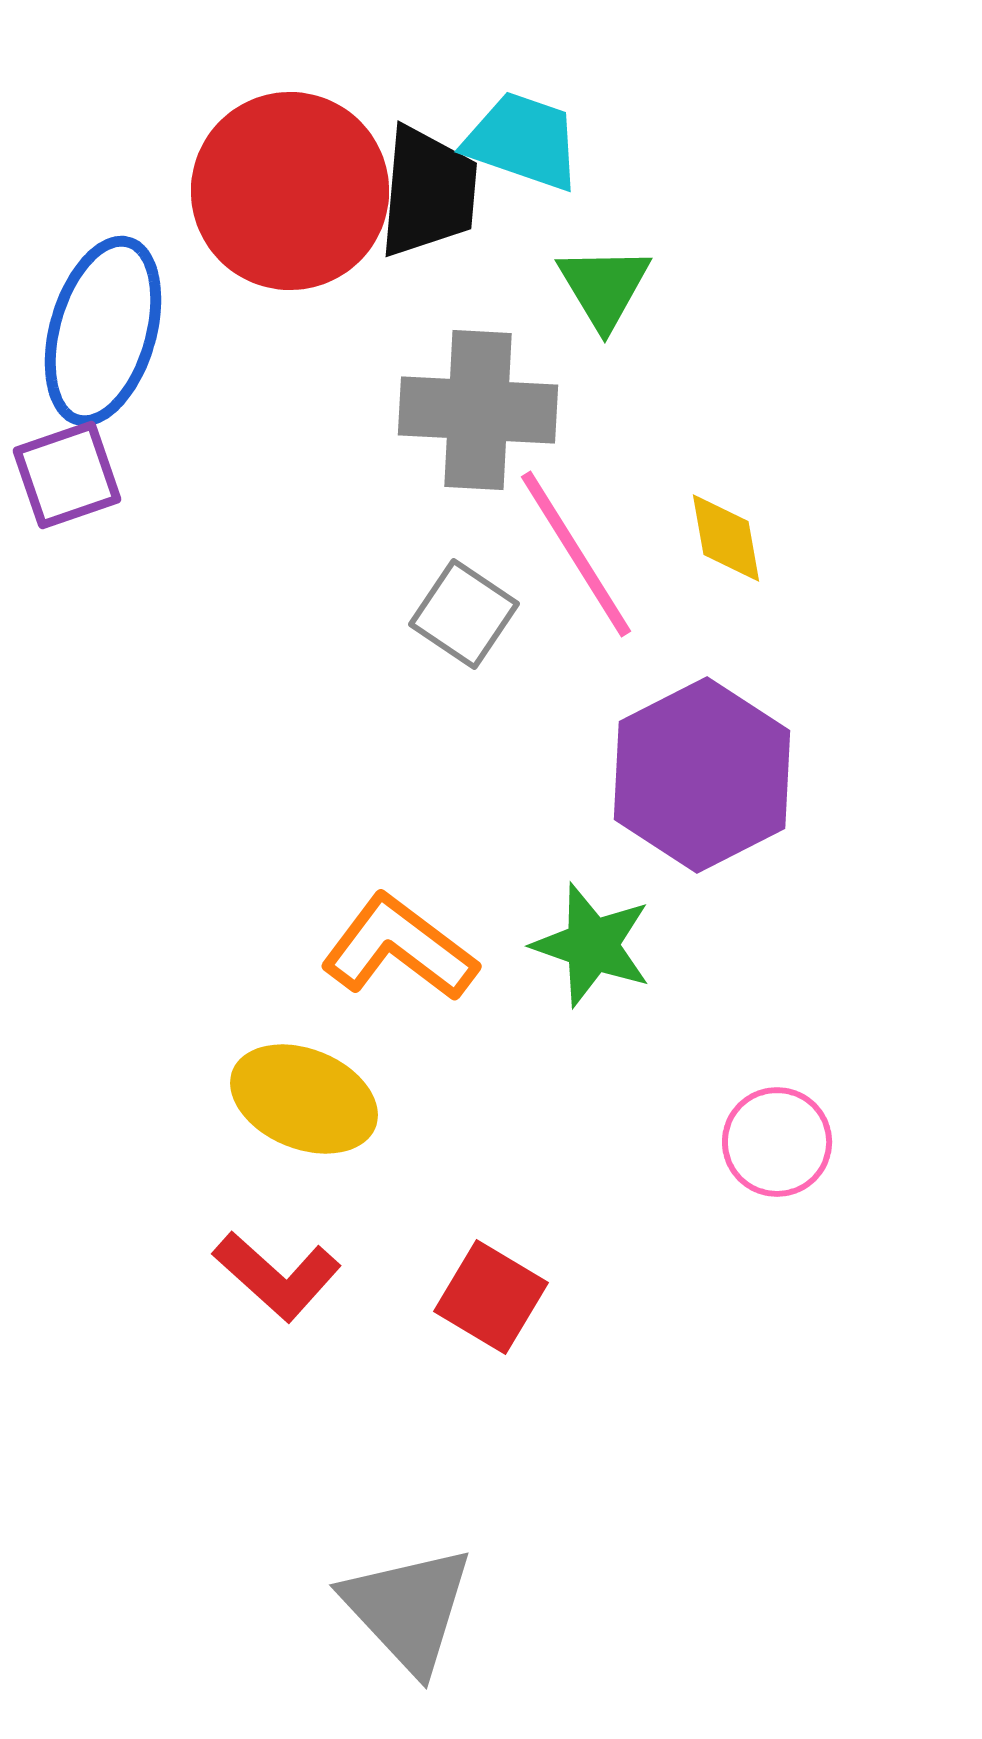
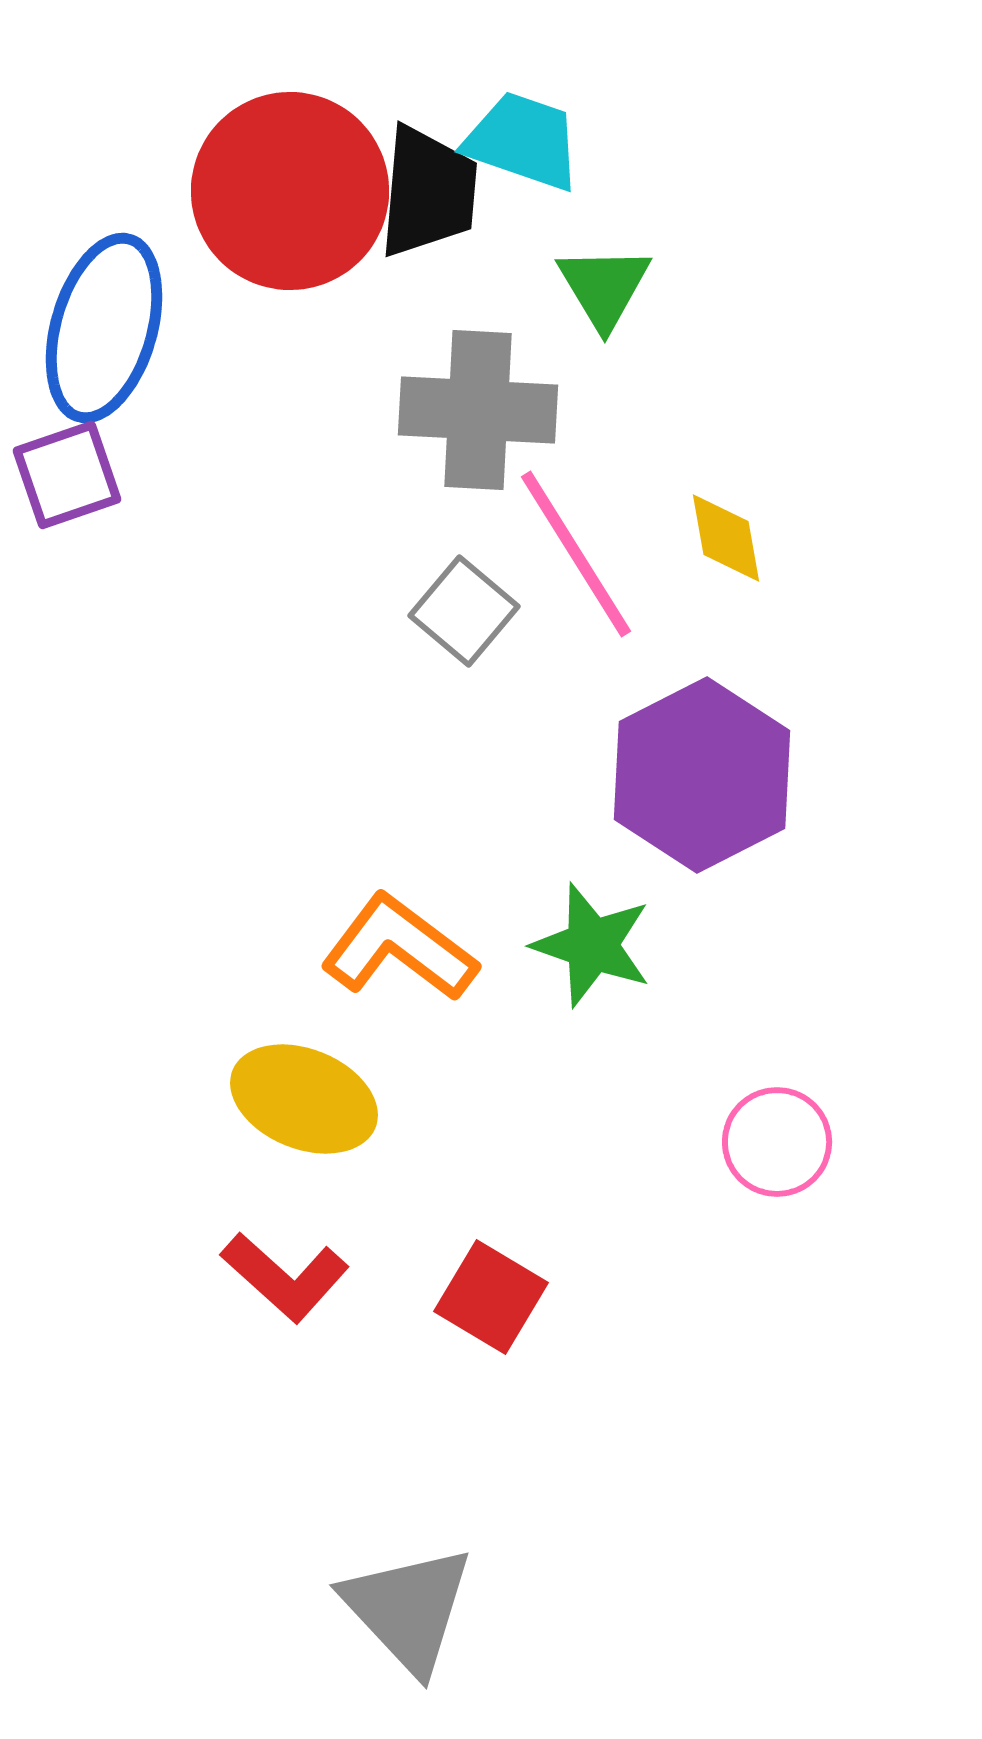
blue ellipse: moved 1 px right, 3 px up
gray square: moved 3 px up; rotated 6 degrees clockwise
red L-shape: moved 8 px right, 1 px down
